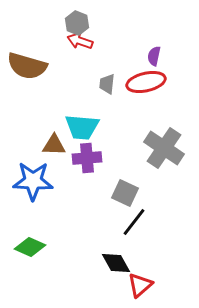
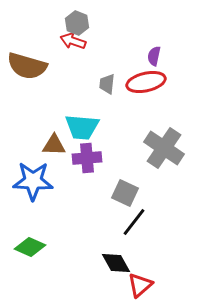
red arrow: moved 7 px left
